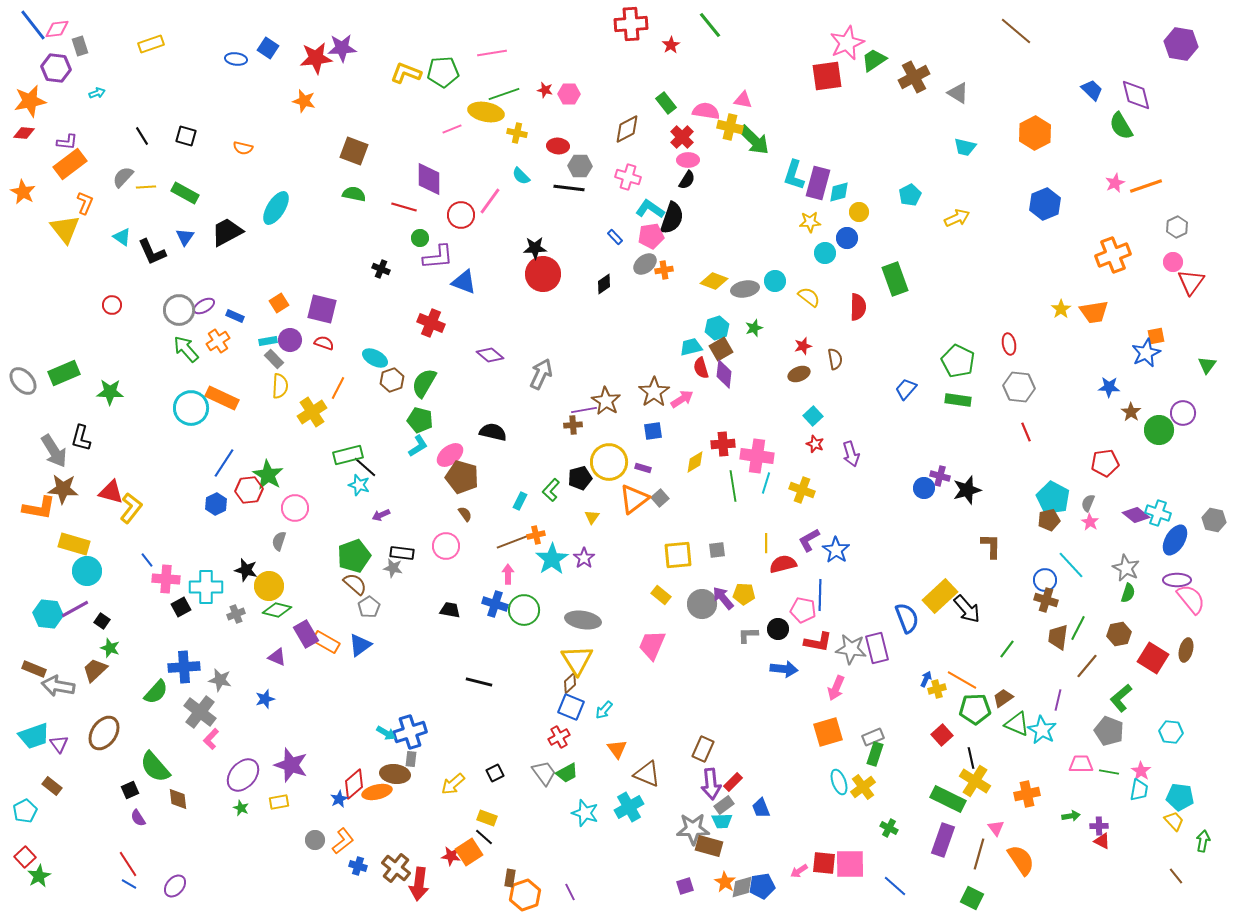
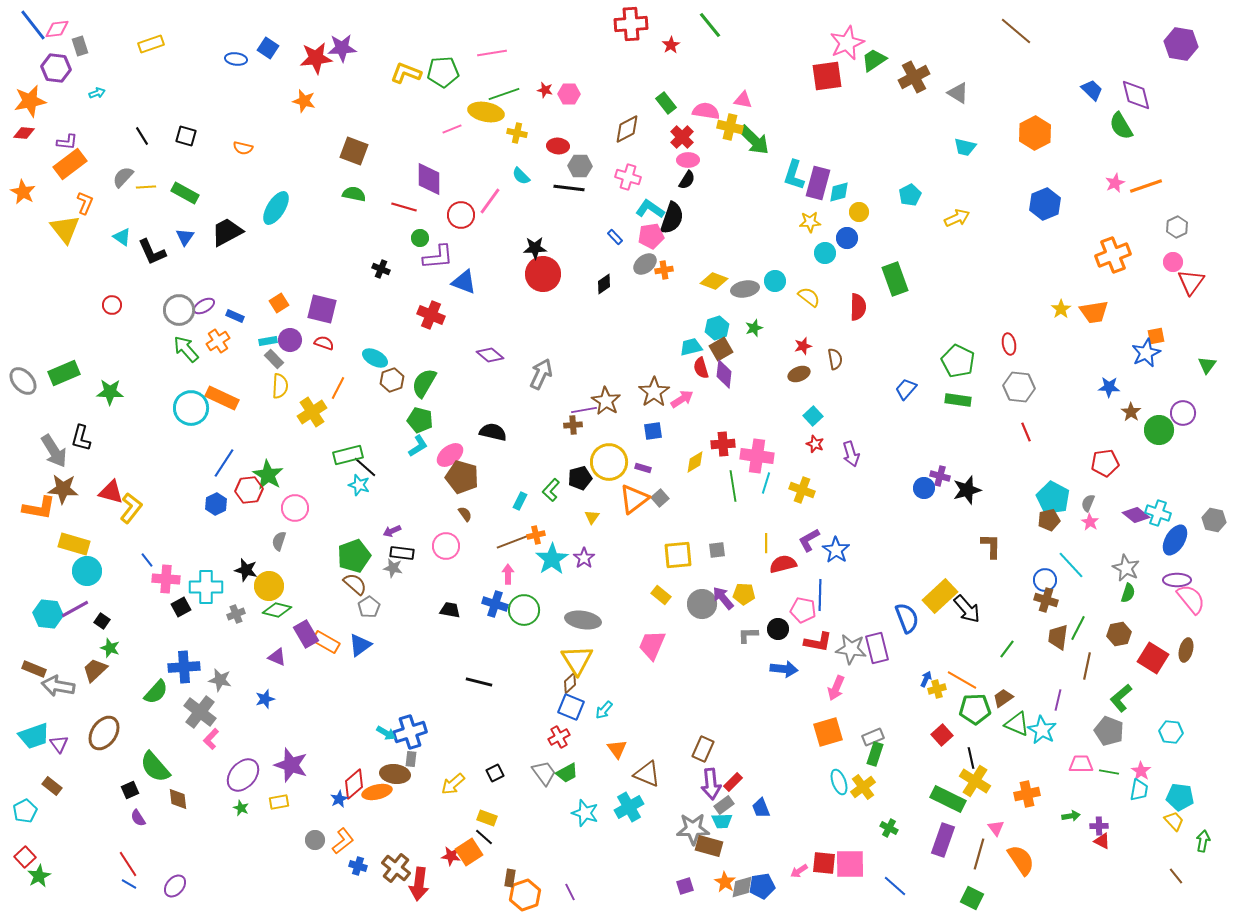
red cross at (431, 323): moved 8 px up
purple arrow at (381, 515): moved 11 px right, 16 px down
brown line at (1087, 666): rotated 28 degrees counterclockwise
